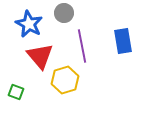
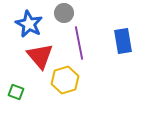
purple line: moved 3 px left, 3 px up
